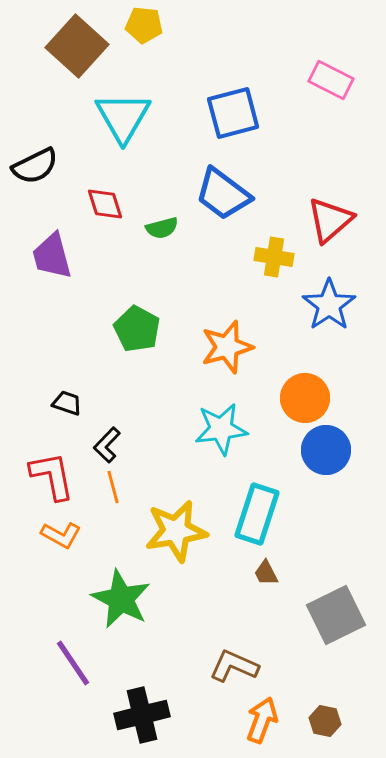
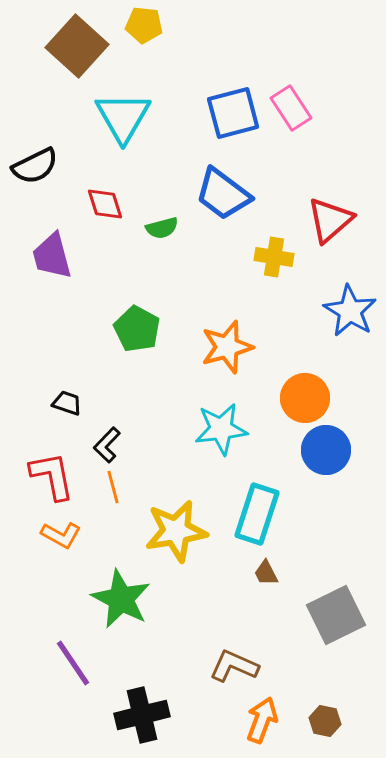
pink rectangle: moved 40 px left, 28 px down; rotated 30 degrees clockwise
blue star: moved 21 px right, 6 px down; rotated 6 degrees counterclockwise
